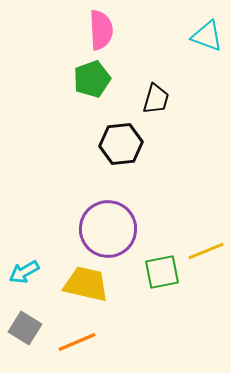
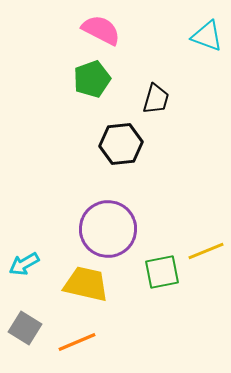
pink semicircle: rotated 60 degrees counterclockwise
cyan arrow: moved 8 px up
